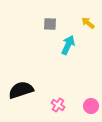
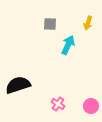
yellow arrow: rotated 112 degrees counterclockwise
black semicircle: moved 3 px left, 5 px up
pink cross: moved 1 px up
